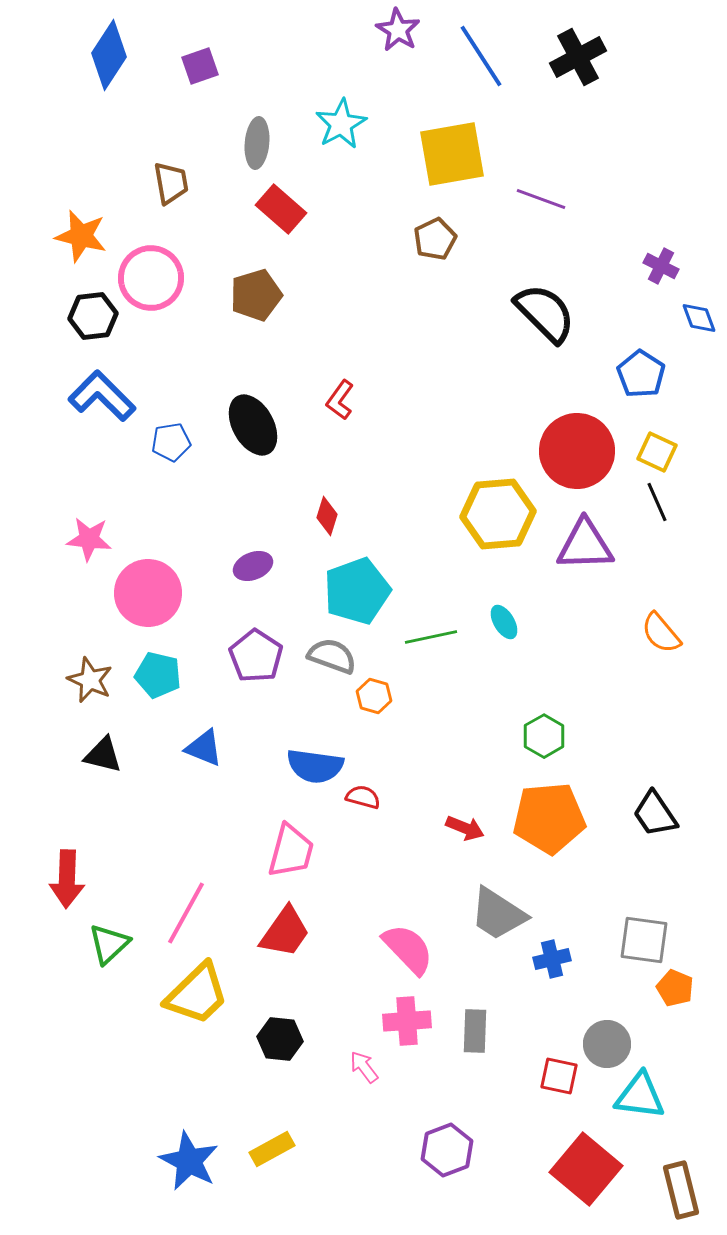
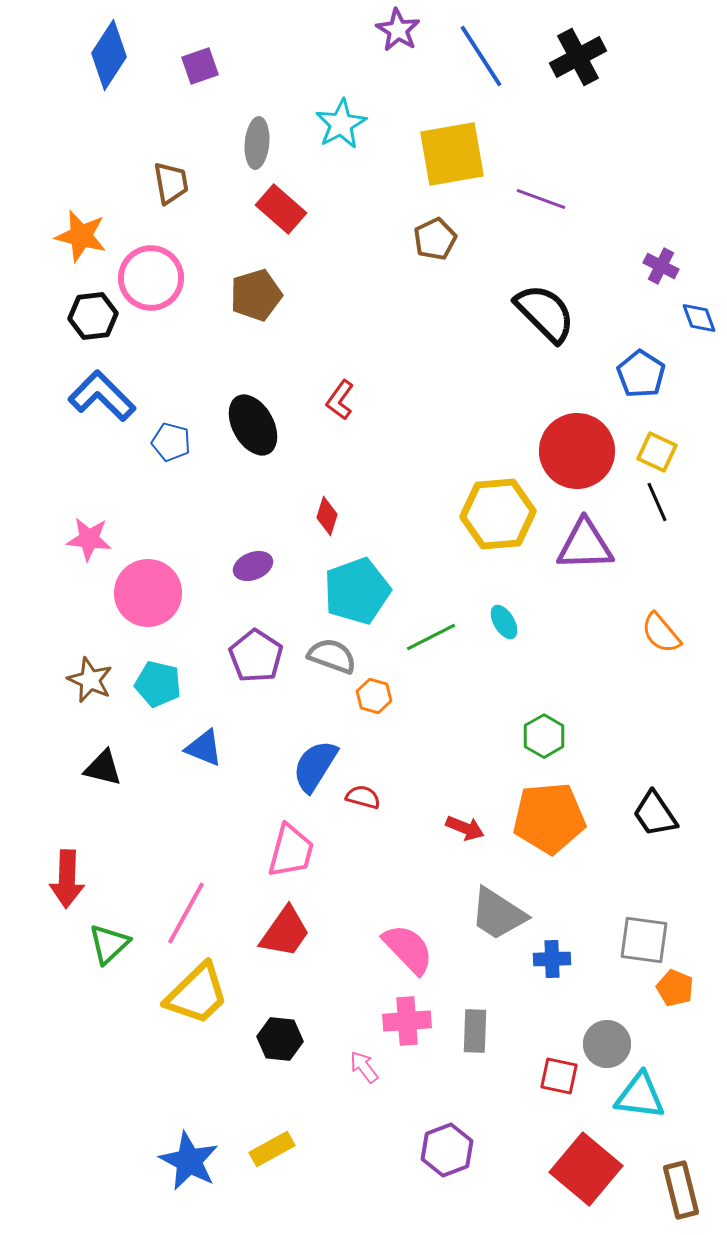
blue pentagon at (171, 442): rotated 24 degrees clockwise
green line at (431, 637): rotated 15 degrees counterclockwise
cyan pentagon at (158, 675): moved 9 px down
black triangle at (103, 755): moved 13 px down
blue semicircle at (315, 766): rotated 114 degrees clockwise
blue cross at (552, 959): rotated 12 degrees clockwise
